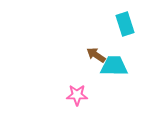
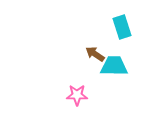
cyan rectangle: moved 3 px left, 3 px down
brown arrow: moved 1 px left, 1 px up
